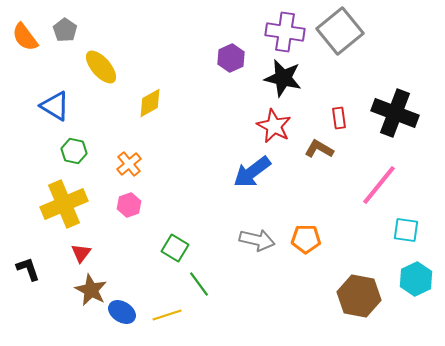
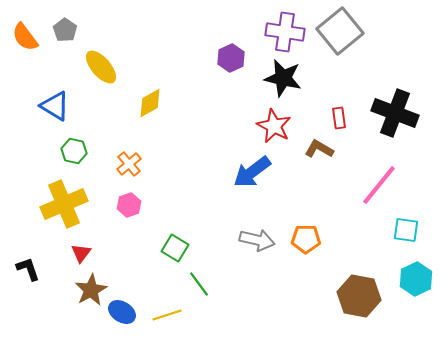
brown star: rotated 16 degrees clockwise
